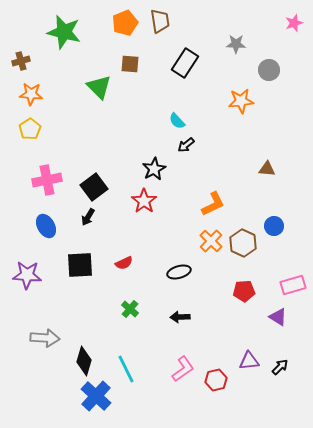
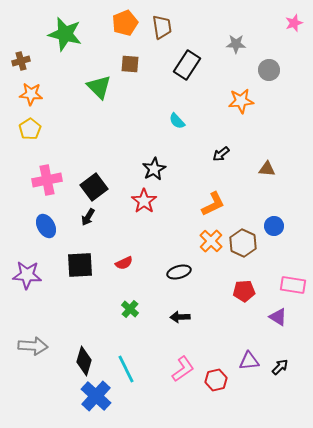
brown trapezoid at (160, 21): moved 2 px right, 6 px down
green star at (64, 32): moved 1 px right, 2 px down
black rectangle at (185, 63): moved 2 px right, 2 px down
black arrow at (186, 145): moved 35 px right, 9 px down
pink rectangle at (293, 285): rotated 25 degrees clockwise
gray arrow at (45, 338): moved 12 px left, 8 px down
